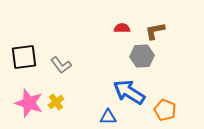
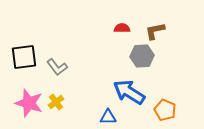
gray L-shape: moved 4 px left, 2 px down
